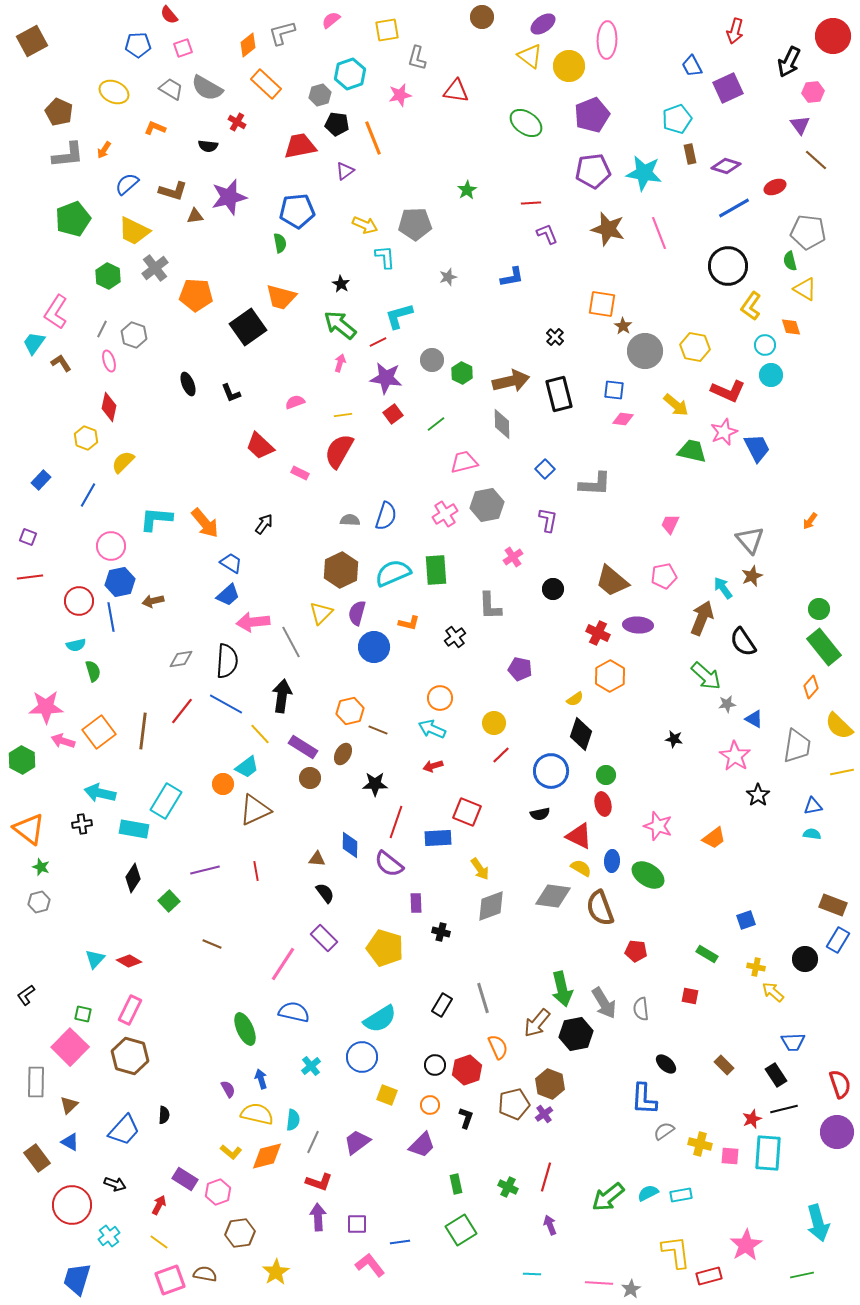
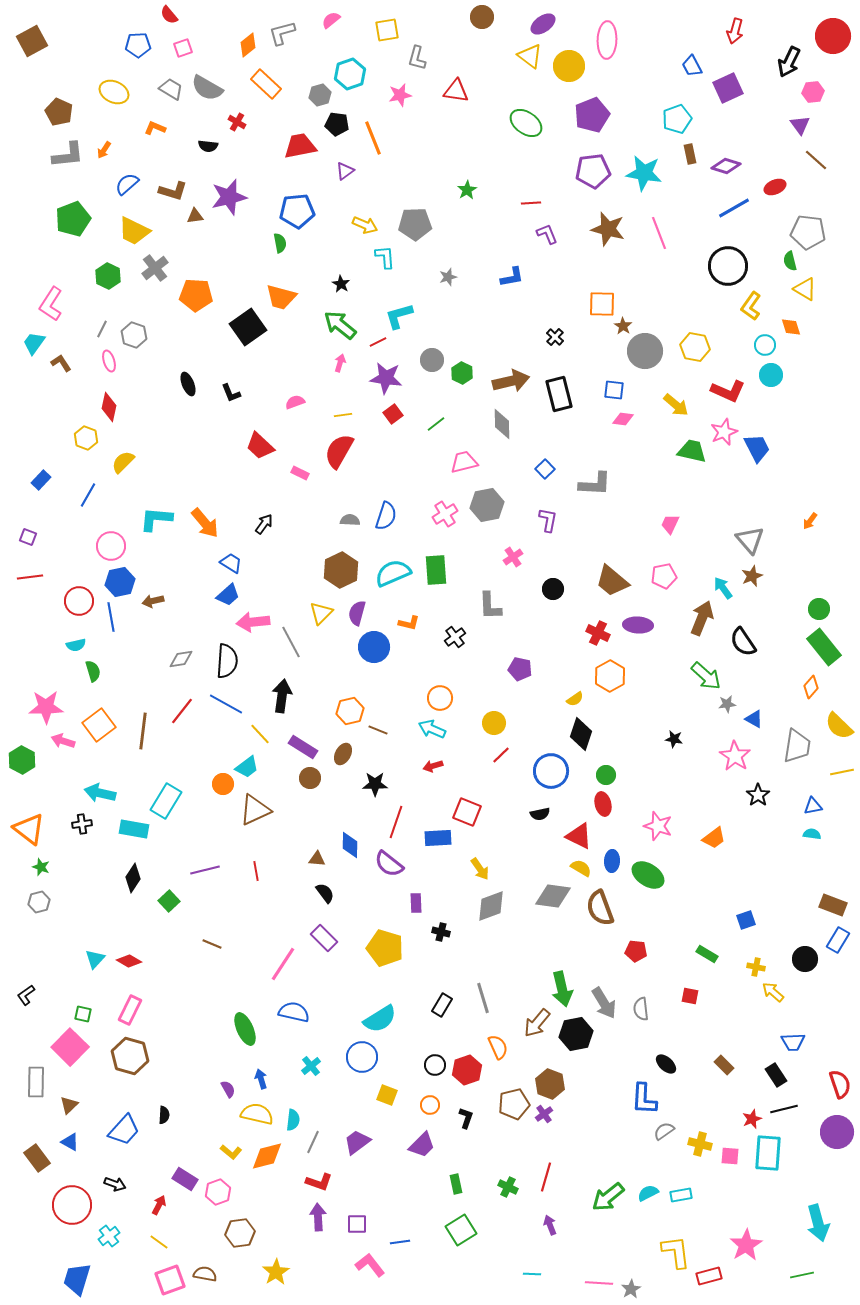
orange square at (602, 304): rotated 8 degrees counterclockwise
pink L-shape at (56, 312): moved 5 px left, 8 px up
orange square at (99, 732): moved 7 px up
